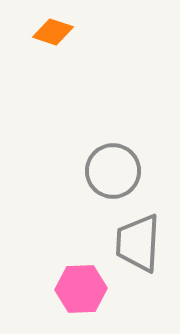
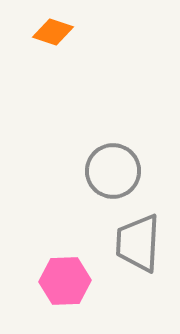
pink hexagon: moved 16 px left, 8 px up
